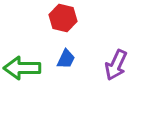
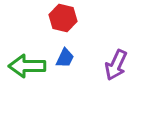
blue trapezoid: moved 1 px left, 1 px up
green arrow: moved 5 px right, 2 px up
